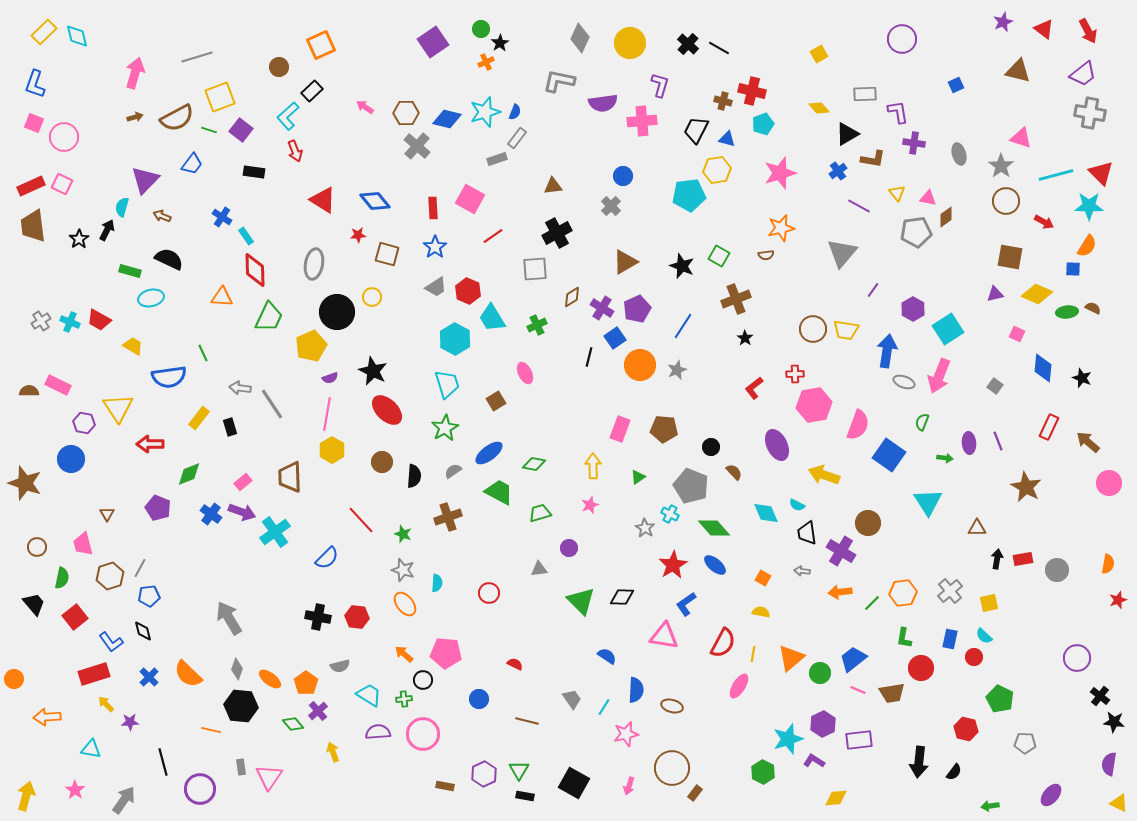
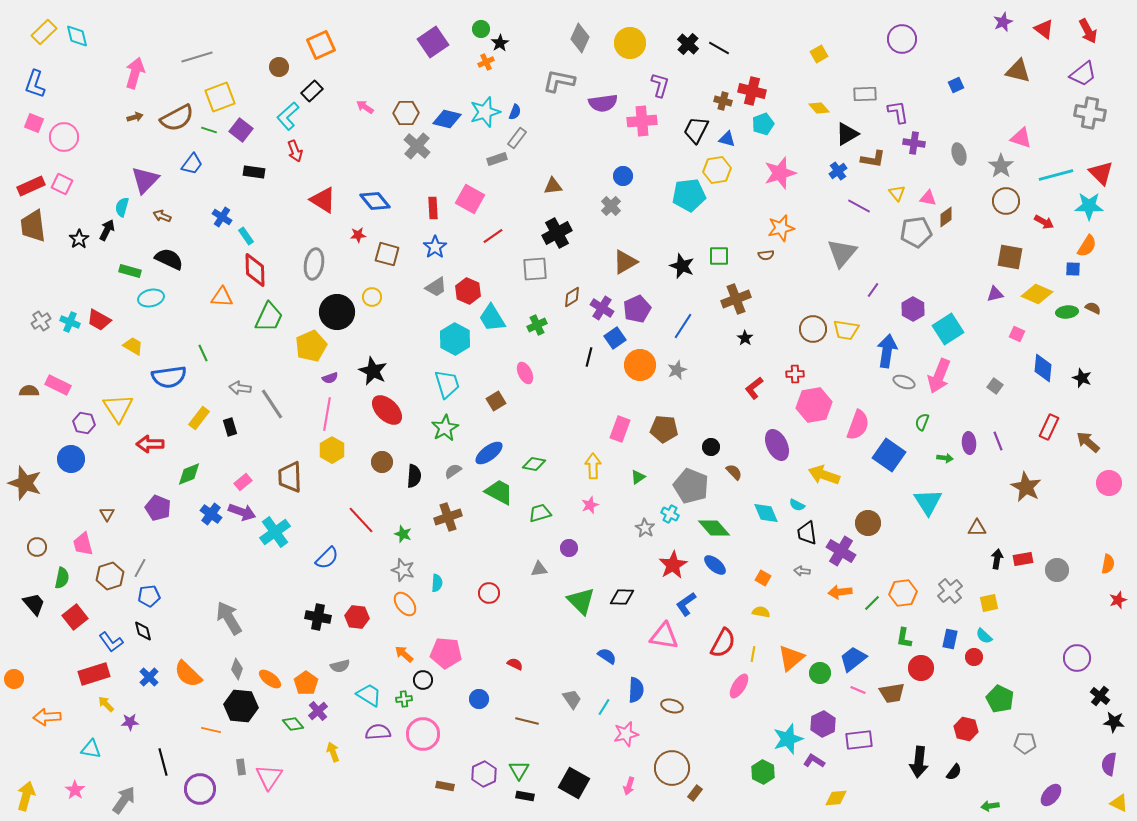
green square at (719, 256): rotated 30 degrees counterclockwise
